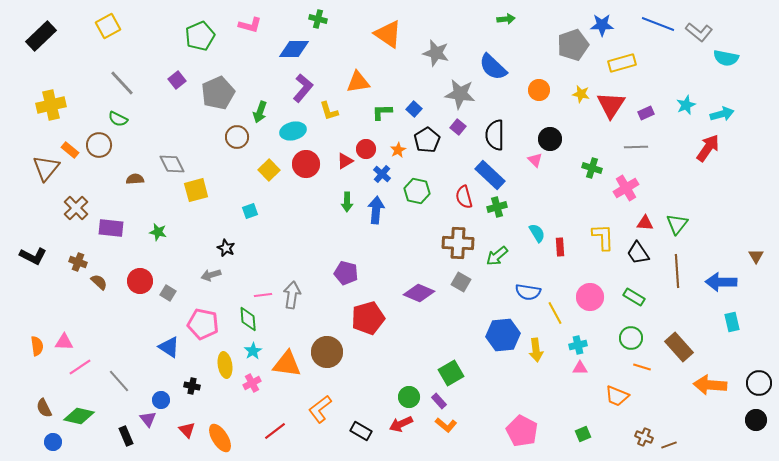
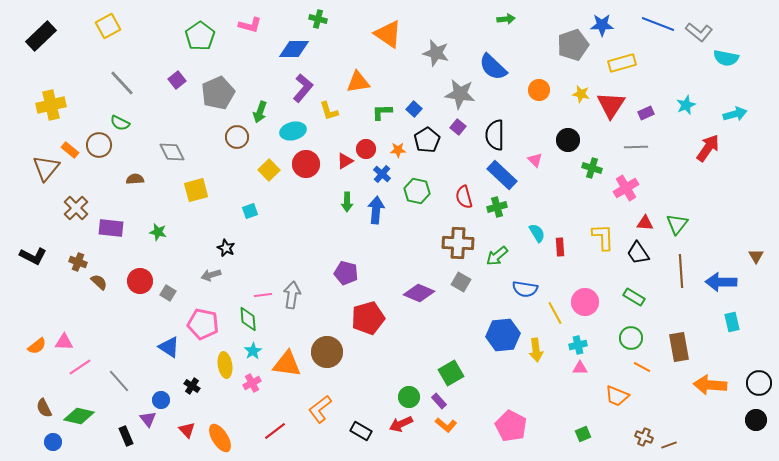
green pentagon at (200, 36): rotated 12 degrees counterclockwise
cyan arrow at (722, 114): moved 13 px right
green semicircle at (118, 119): moved 2 px right, 4 px down
black circle at (550, 139): moved 18 px right, 1 px down
orange star at (398, 150): rotated 28 degrees clockwise
gray diamond at (172, 164): moved 12 px up
blue rectangle at (490, 175): moved 12 px right
brown line at (677, 271): moved 4 px right
blue semicircle at (528, 292): moved 3 px left, 3 px up
pink circle at (590, 297): moved 5 px left, 5 px down
orange semicircle at (37, 346): rotated 60 degrees clockwise
brown rectangle at (679, 347): rotated 32 degrees clockwise
orange line at (642, 367): rotated 12 degrees clockwise
black cross at (192, 386): rotated 21 degrees clockwise
pink pentagon at (522, 431): moved 11 px left, 5 px up
